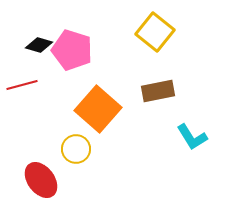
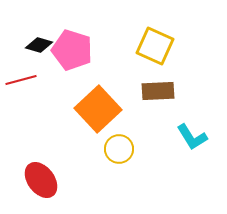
yellow square: moved 14 px down; rotated 15 degrees counterclockwise
red line: moved 1 px left, 5 px up
brown rectangle: rotated 8 degrees clockwise
orange square: rotated 6 degrees clockwise
yellow circle: moved 43 px right
